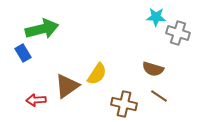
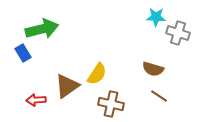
brown cross: moved 13 px left
